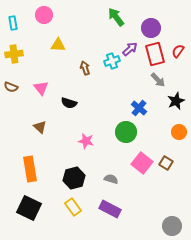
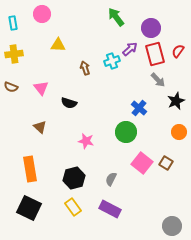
pink circle: moved 2 px left, 1 px up
gray semicircle: rotated 80 degrees counterclockwise
